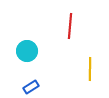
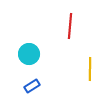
cyan circle: moved 2 px right, 3 px down
blue rectangle: moved 1 px right, 1 px up
